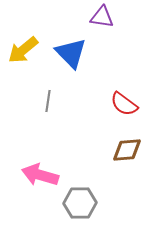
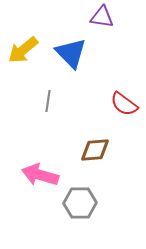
brown diamond: moved 32 px left
